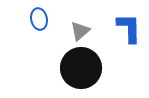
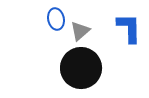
blue ellipse: moved 17 px right
